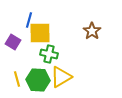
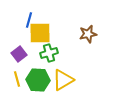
brown star: moved 4 px left, 3 px down; rotated 24 degrees clockwise
purple square: moved 6 px right, 12 px down; rotated 21 degrees clockwise
green cross: moved 1 px up; rotated 30 degrees counterclockwise
yellow triangle: moved 2 px right, 3 px down
